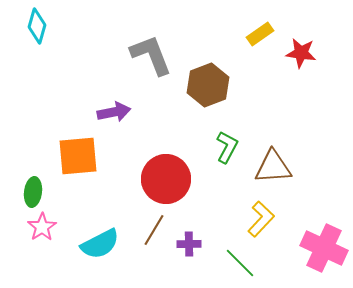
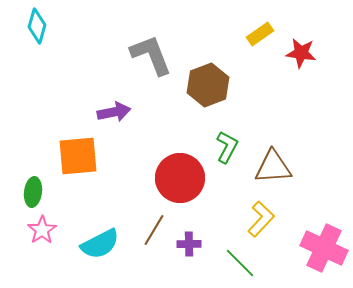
red circle: moved 14 px right, 1 px up
pink star: moved 3 px down
